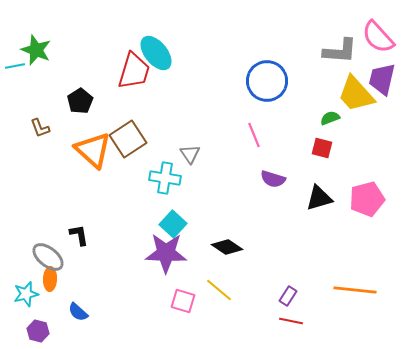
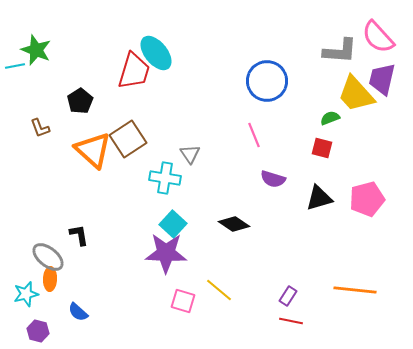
black diamond: moved 7 px right, 23 px up
